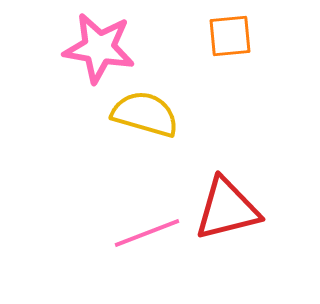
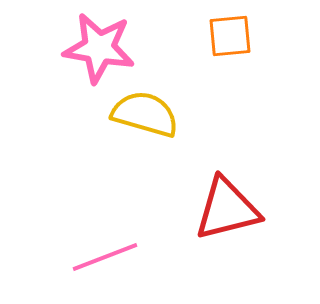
pink line: moved 42 px left, 24 px down
